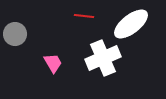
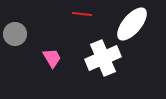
red line: moved 2 px left, 2 px up
white ellipse: moved 1 px right; rotated 12 degrees counterclockwise
pink trapezoid: moved 1 px left, 5 px up
